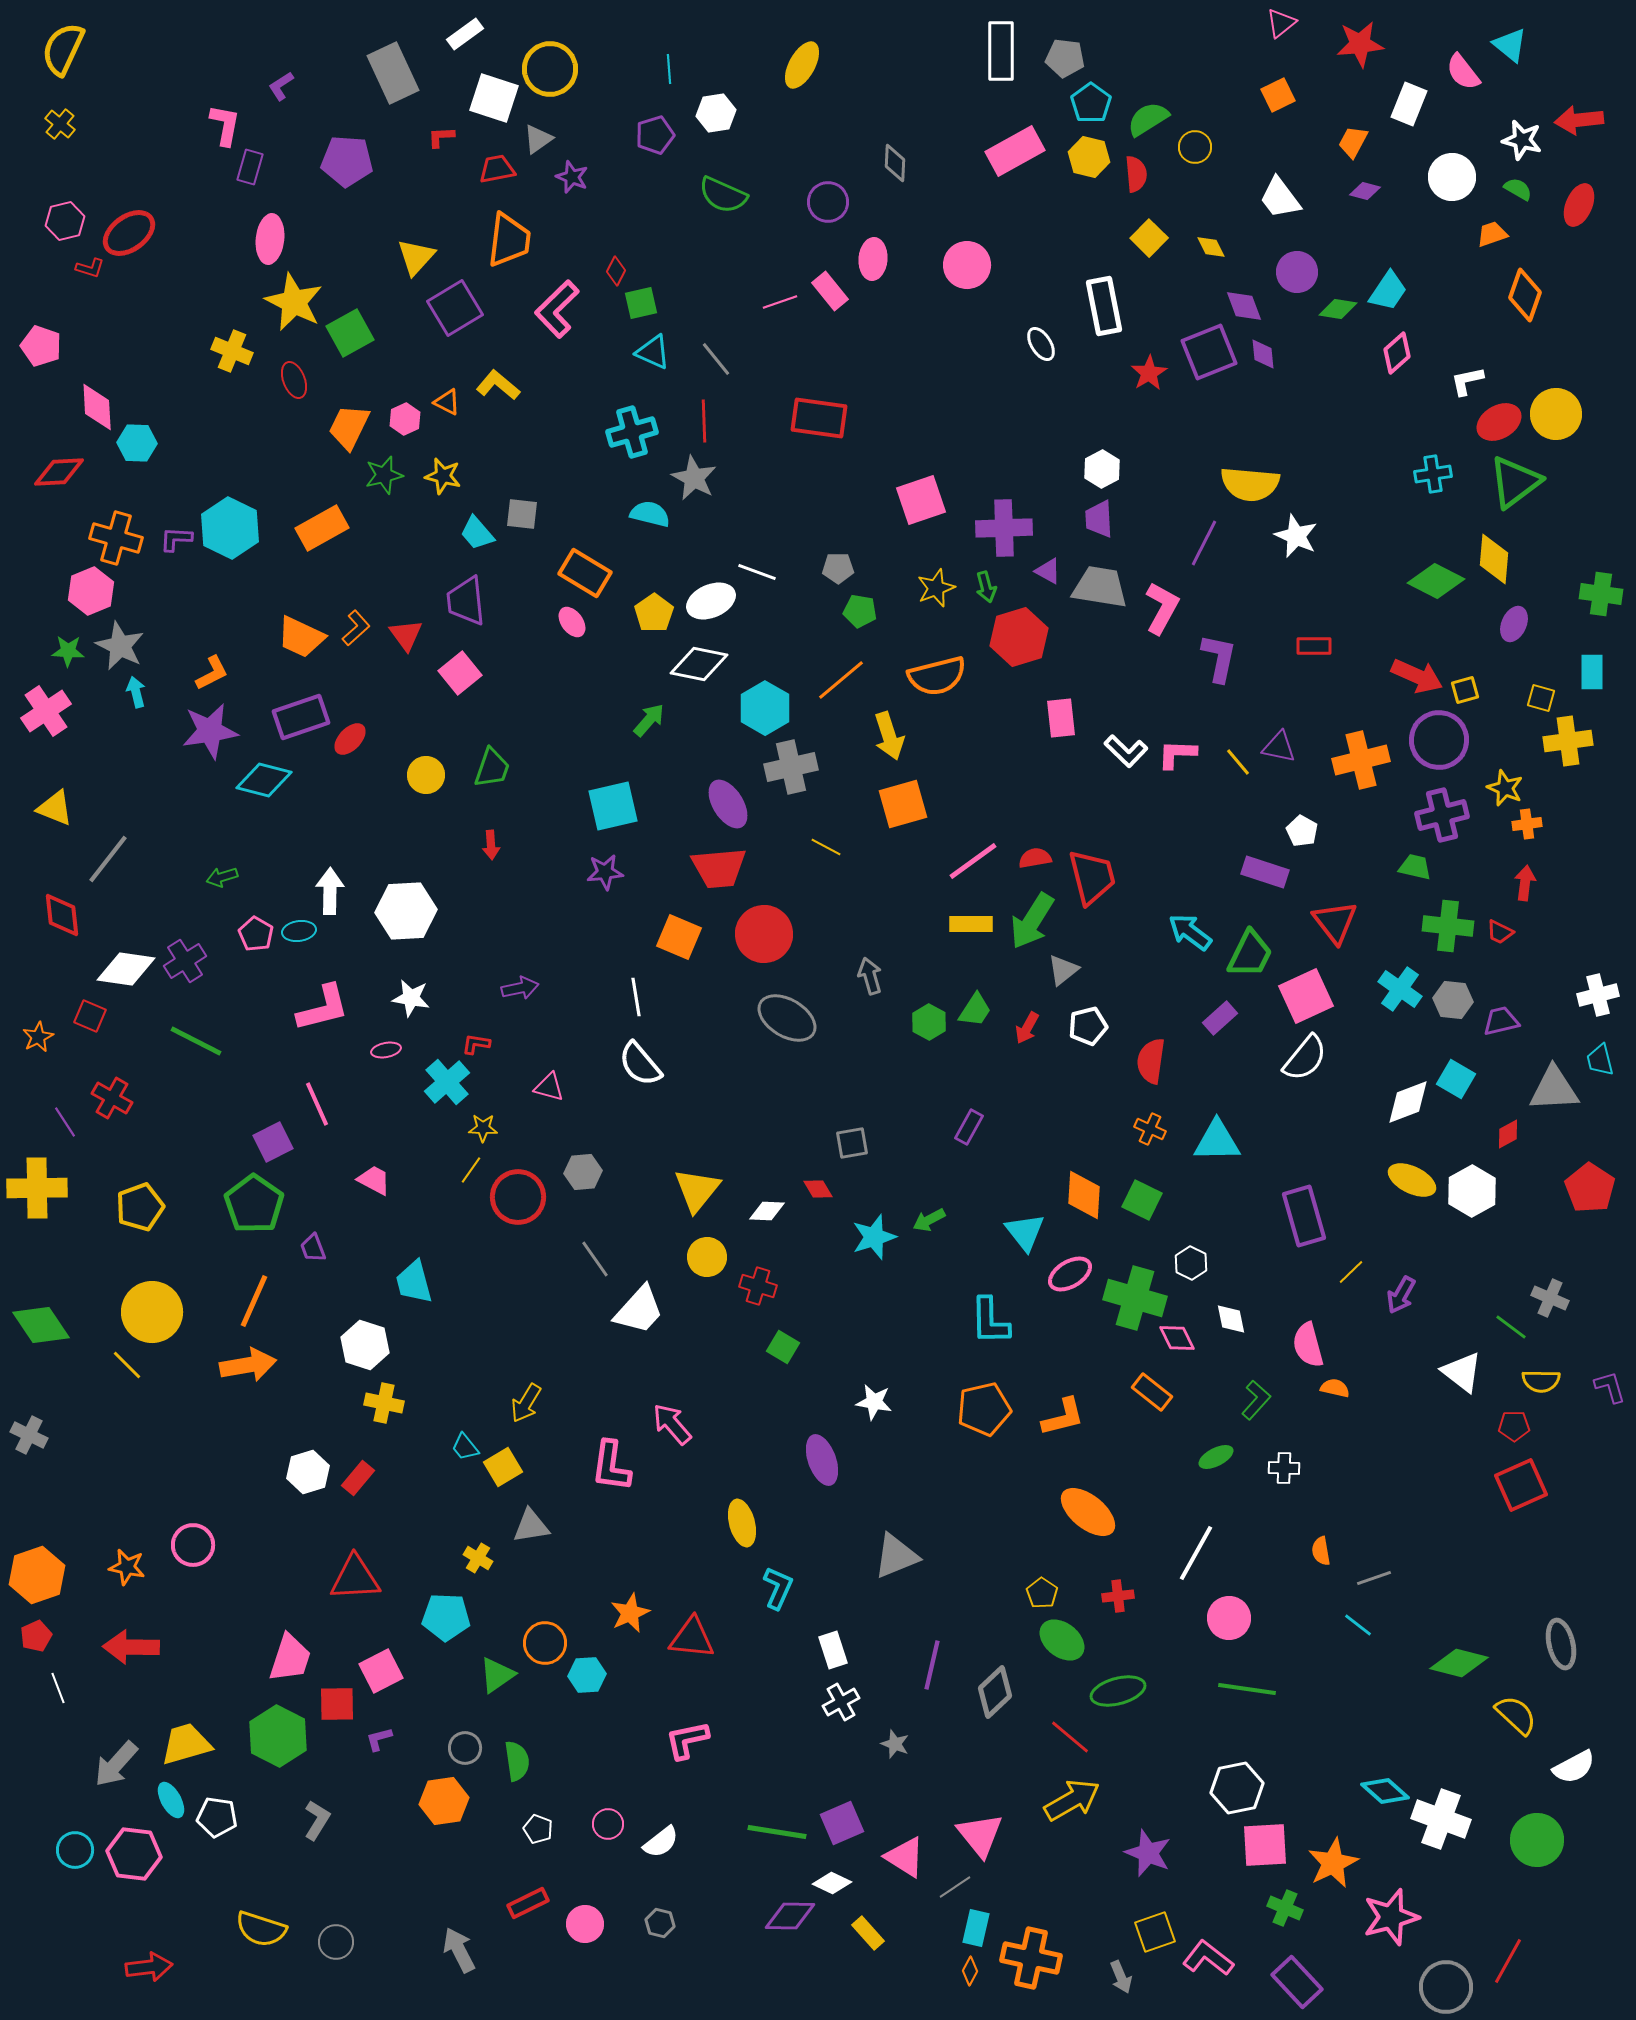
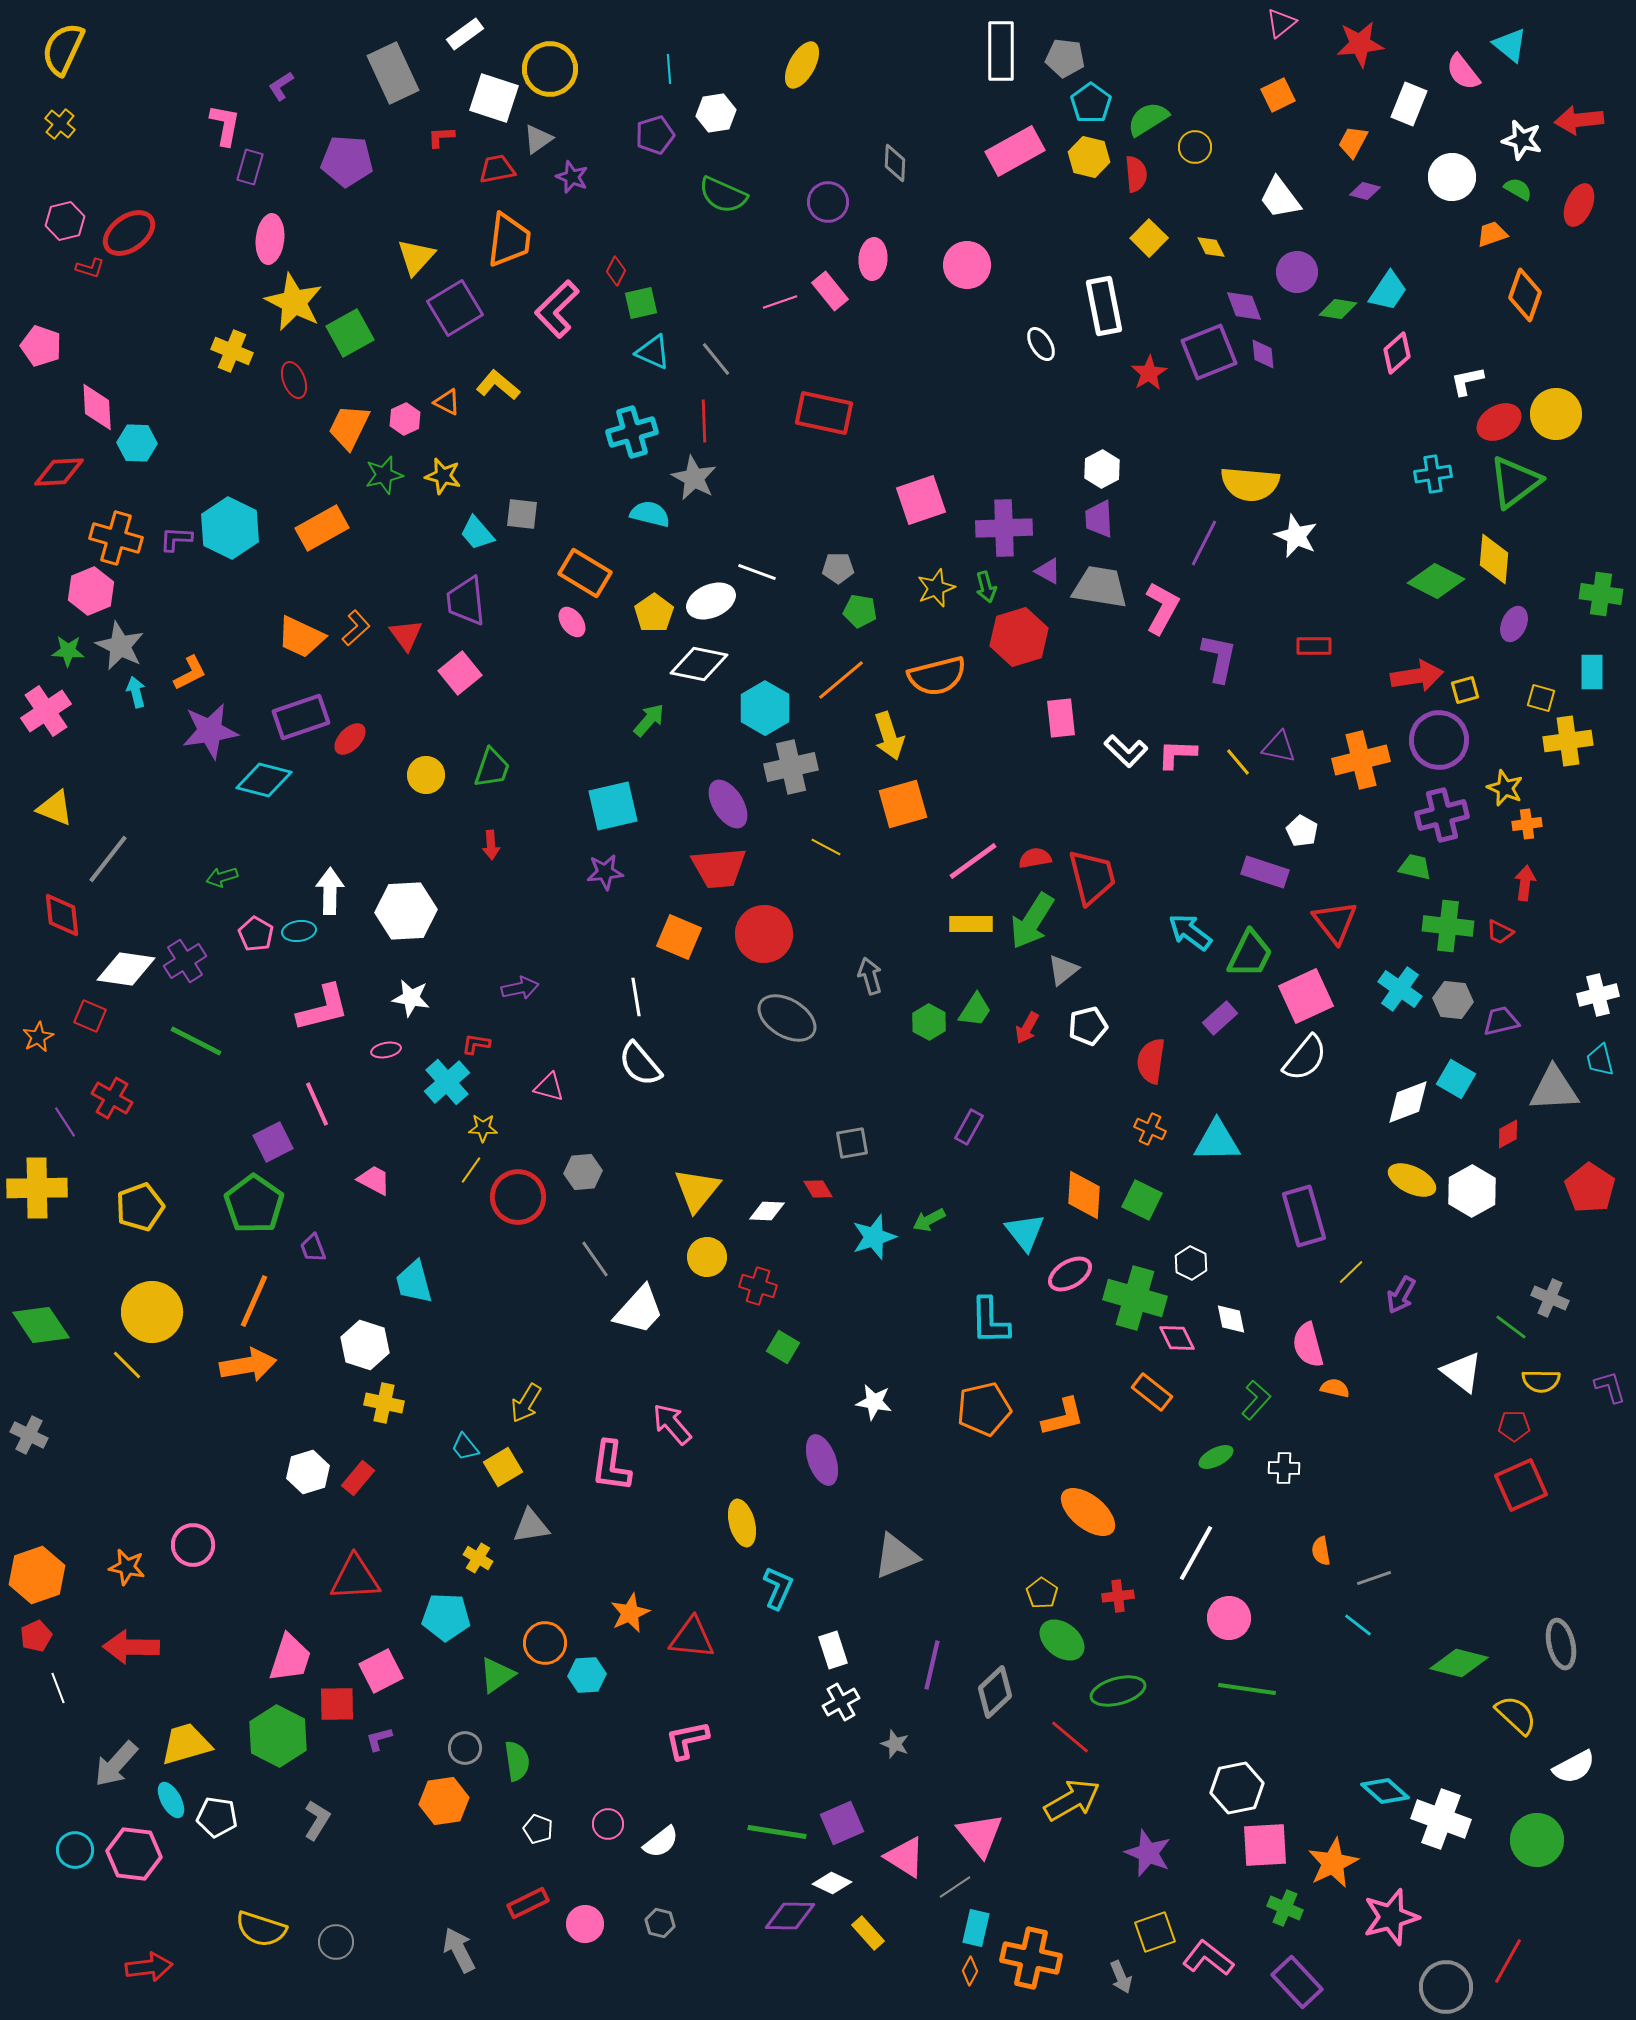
red rectangle at (819, 418): moved 5 px right, 5 px up; rotated 4 degrees clockwise
orange L-shape at (212, 673): moved 22 px left
red arrow at (1417, 676): rotated 33 degrees counterclockwise
